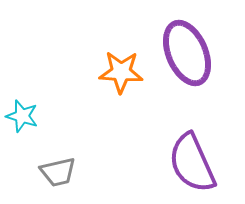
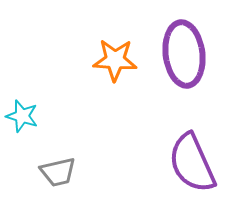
purple ellipse: moved 3 px left, 1 px down; rotated 16 degrees clockwise
orange star: moved 6 px left, 12 px up
